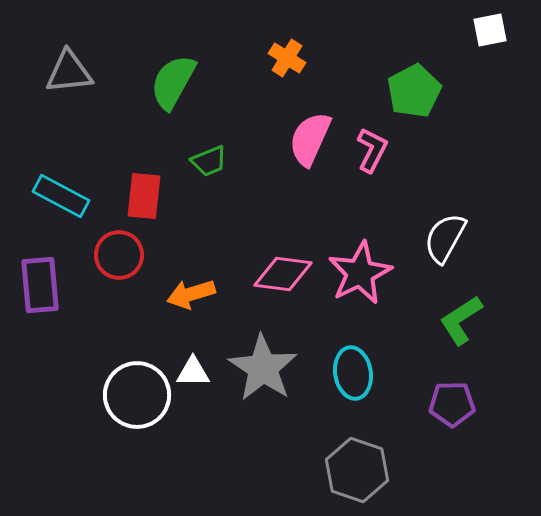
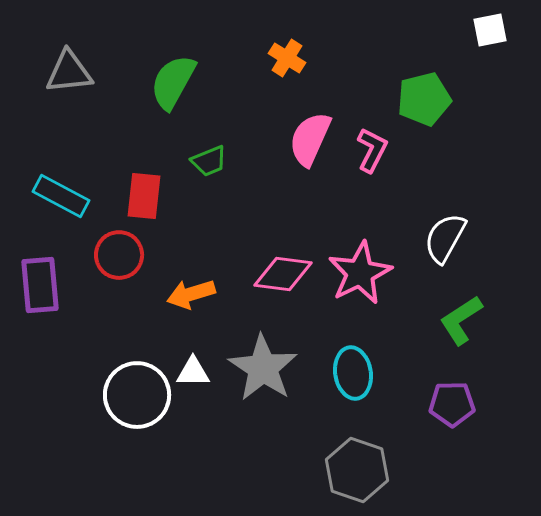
green pentagon: moved 10 px right, 8 px down; rotated 14 degrees clockwise
